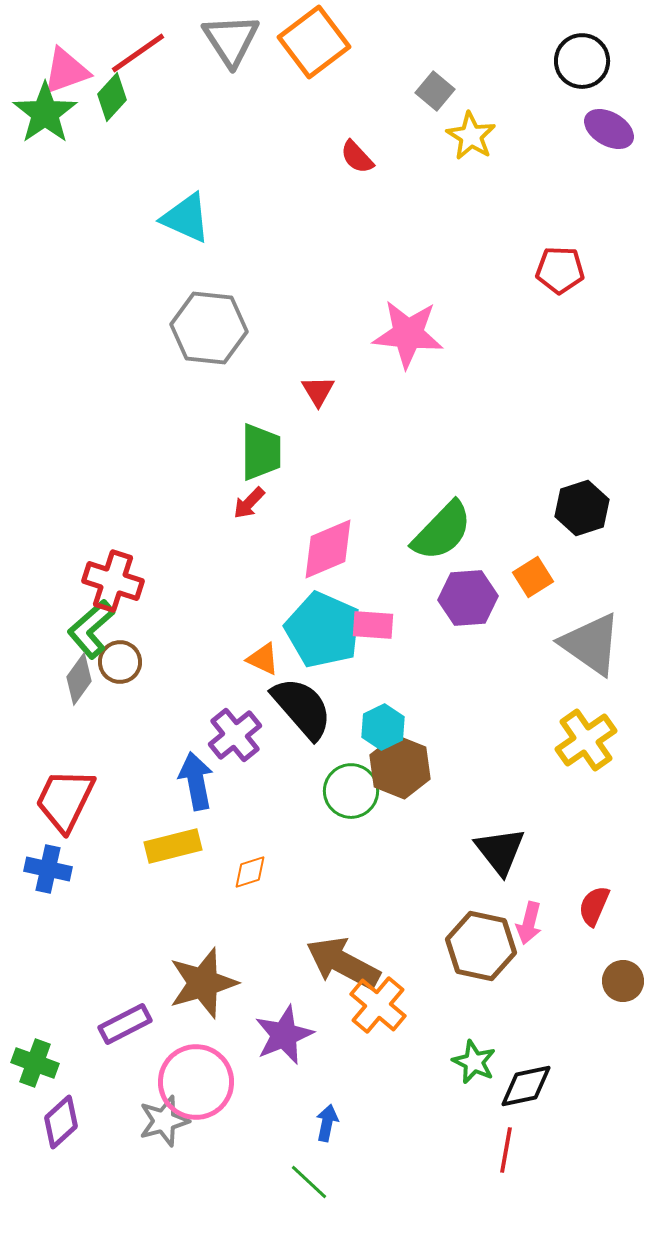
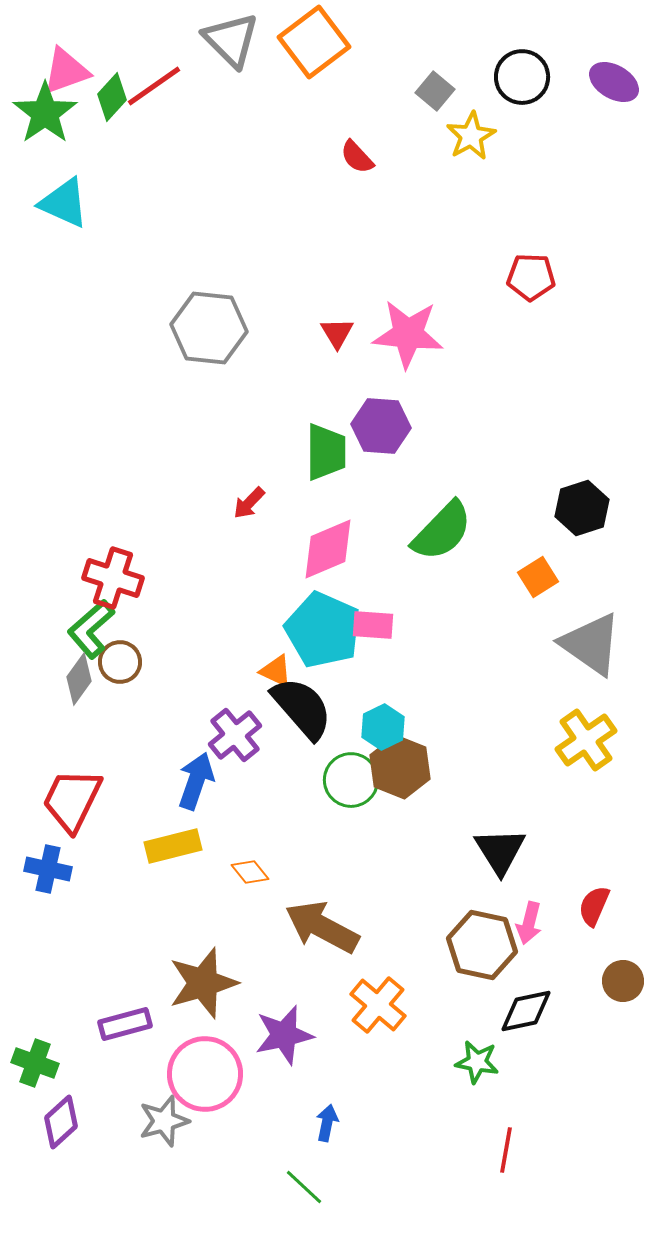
gray triangle at (231, 40): rotated 12 degrees counterclockwise
red line at (138, 53): moved 16 px right, 33 px down
black circle at (582, 61): moved 60 px left, 16 px down
purple ellipse at (609, 129): moved 5 px right, 47 px up
yellow star at (471, 136): rotated 12 degrees clockwise
cyan triangle at (186, 218): moved 122 px left, 15 px up
red pentagon at (560, 270): moved 29 px left, 7 px down
red triangle at (318, 391): moved 19 px right, 58 px up
green trapezoid at (261, 452): moved 65 px right
orange square at (533, 577): moved 5 px right
red cross at (113, 581): moved 3 px up
purple hexagon at (468, 598): moved 87 px left, 172 px up; rotated 8 degrees clockwise
orange triangle at (263, 659): moved 13 px right, 12 px down
blue arrow at (196, 781): rotated 30 degrees clockwise
green circle at (351, 791): moved 11 px up
red trapezoid at (65, 800): moved 7 px right
black triangle at (500, 851): rotated 6 degrees clockwise
orange diamond at (250, 872): rotated 69 degrees clockwise
brown hexagon at (481, 946): moved 1 px right, 1 px up
brown arrow at (343, 963): moved 21 px left, 36 px up
purple rectangle at (125, 1024): rotated 12 degrees clockwise
purple star at (284, 1035): rotated 10 degrees clockwise
green star at (474, 1062): moved 3 px right; rotated 15 degrees counterclockwise
pink circle at (196, 1082): moved 9 px right, 8 px up
black diamond at (526, 1086): moved 75 px up
green line at (309, 1182): moved 5 px left, 5 px down
